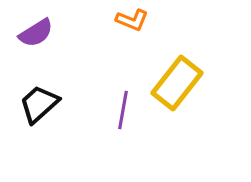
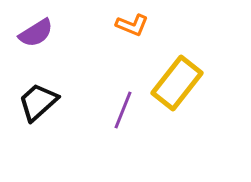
orange L-shape: moved 5 px down
black trapezoid: moved 1 px left, 2 px up
purple line: rotated 12 degrees clockwise
